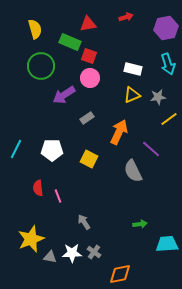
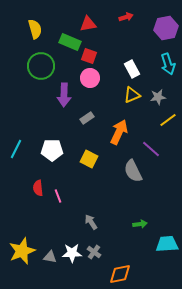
white rectangle: moved 1 px left; rotated 48 degrees clockwise
purple arrow: rotated 55 degrees counterclockwise
yellow line: moved 1 px left, 1 px down
gray arrow: moved 7 px right
yellow star: moved 9 px left, 12 px down
